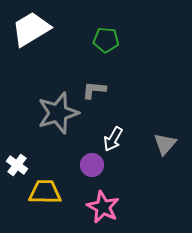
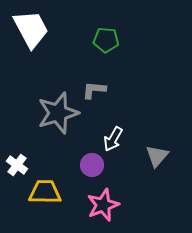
white trapezoid: rotated 93 degrees clockwise
gray triangle: moved 8 px left, 12 px down
pink star: moved 2 px up; rotated 24 degrees clockwise
